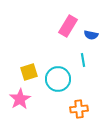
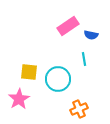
pink rectangle: rotated 25 degrees clockwise
cyan line: moved 1 px right, 1 px up
yellow square: rotated 24 degrees clockwise
pink star: moved 1 px left
orange cross: rotated 18 degrees counterclockwise
